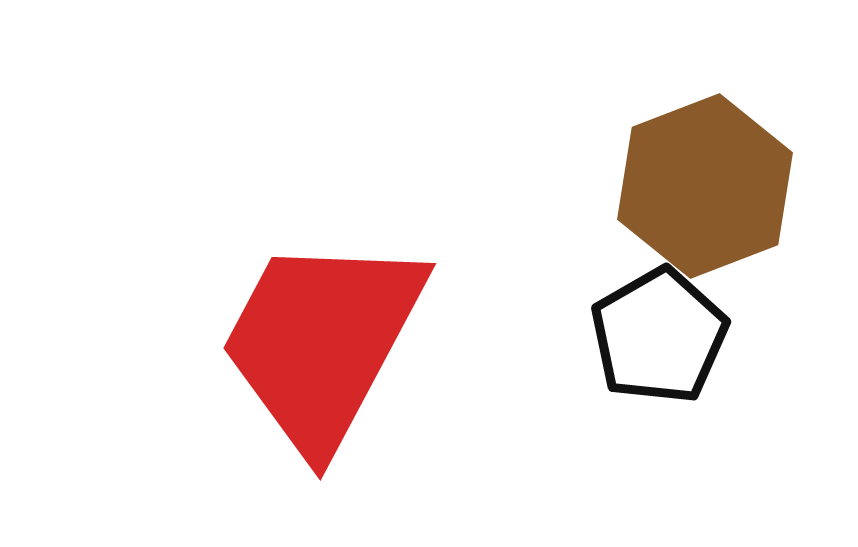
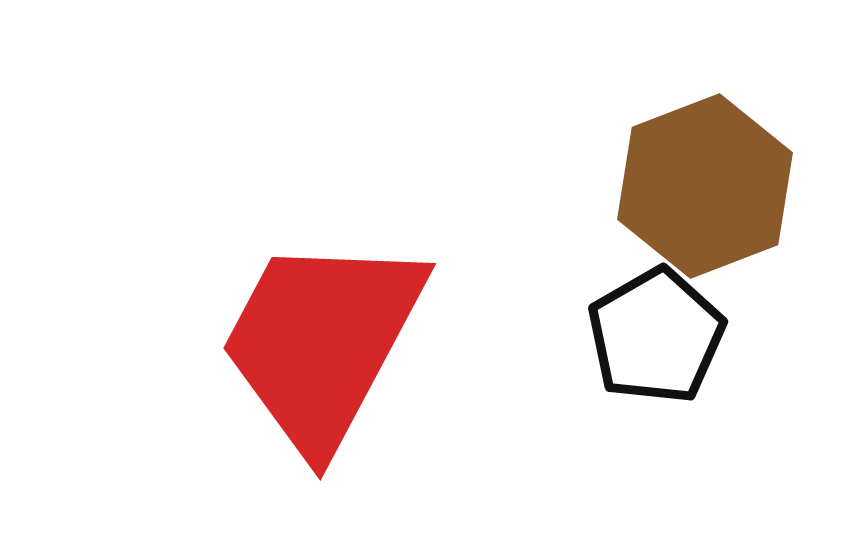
black pentagon: moved 3 px left
